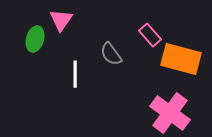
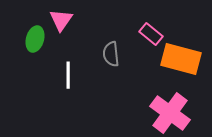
pink rectangle: moved 1 px right, 1 px up; rotated 10 degrees counterclockwise
gray semicircle: rotated 30 degrees clockwise
white line: moved 7 px left, 1 px down
